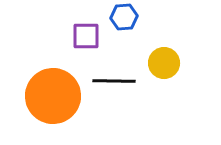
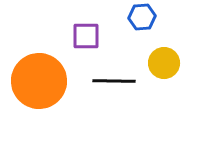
blue hexagon: moved 18 px right
orange circle: moved 14 px left, 15 px up
